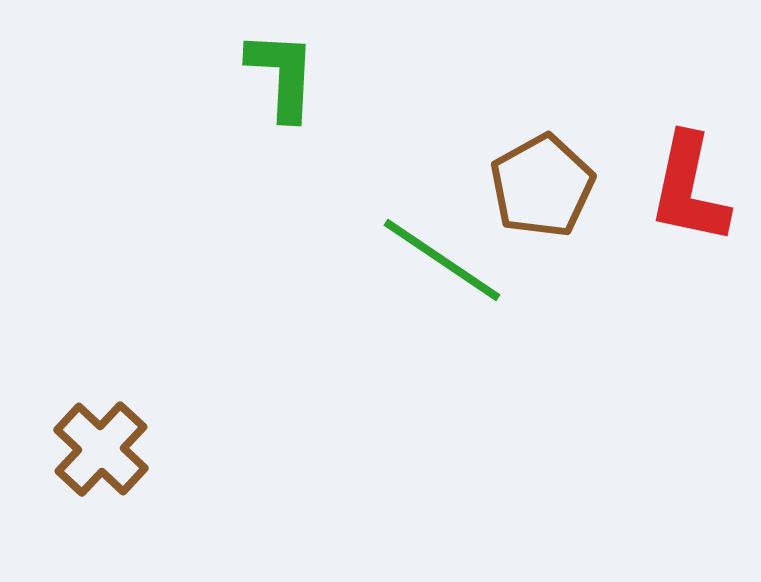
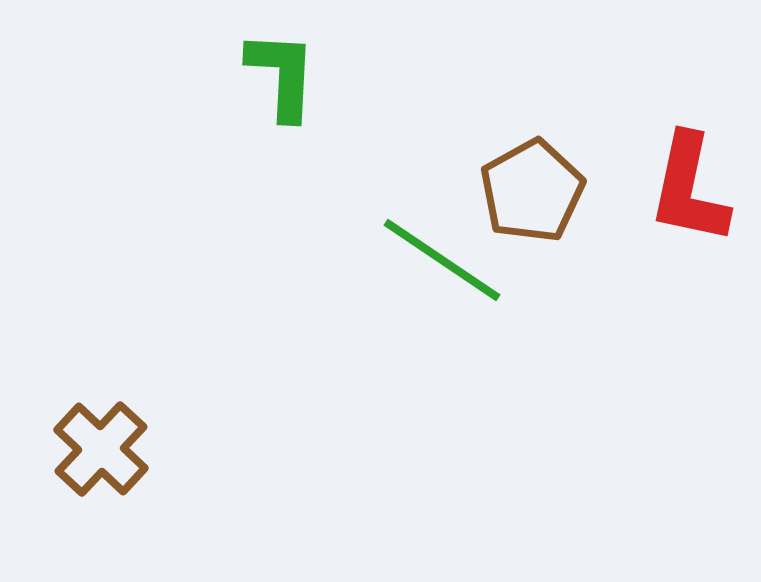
brown pentagon: moved 10 px left, 5 px down
